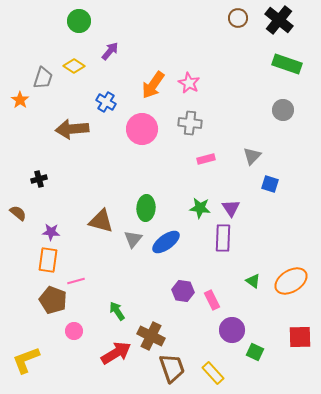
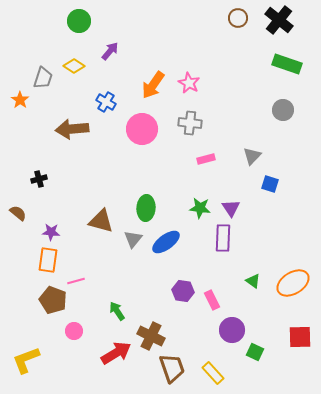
orange ellipse at (291, 281): moved 2 px right, 2 px down
